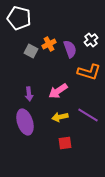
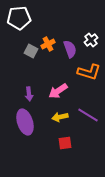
white pentagon: rotated 20 degrees counterclockwise
orange cross: moved 1 px left
